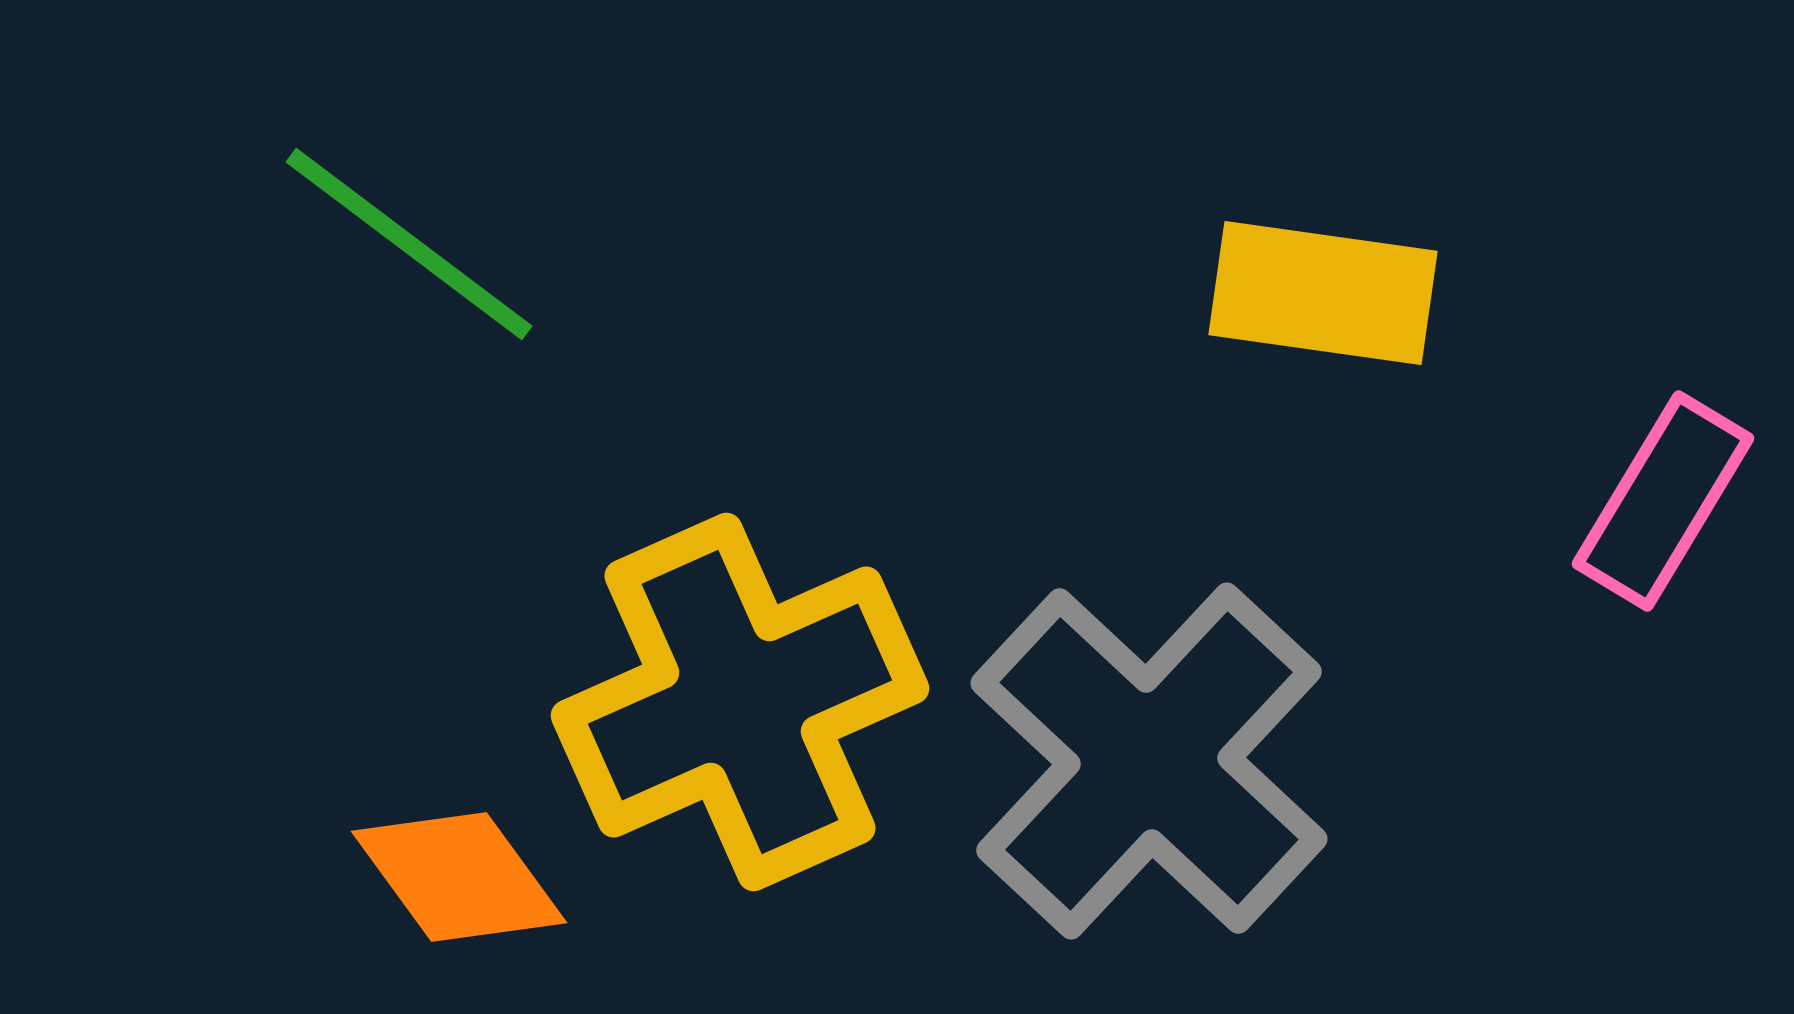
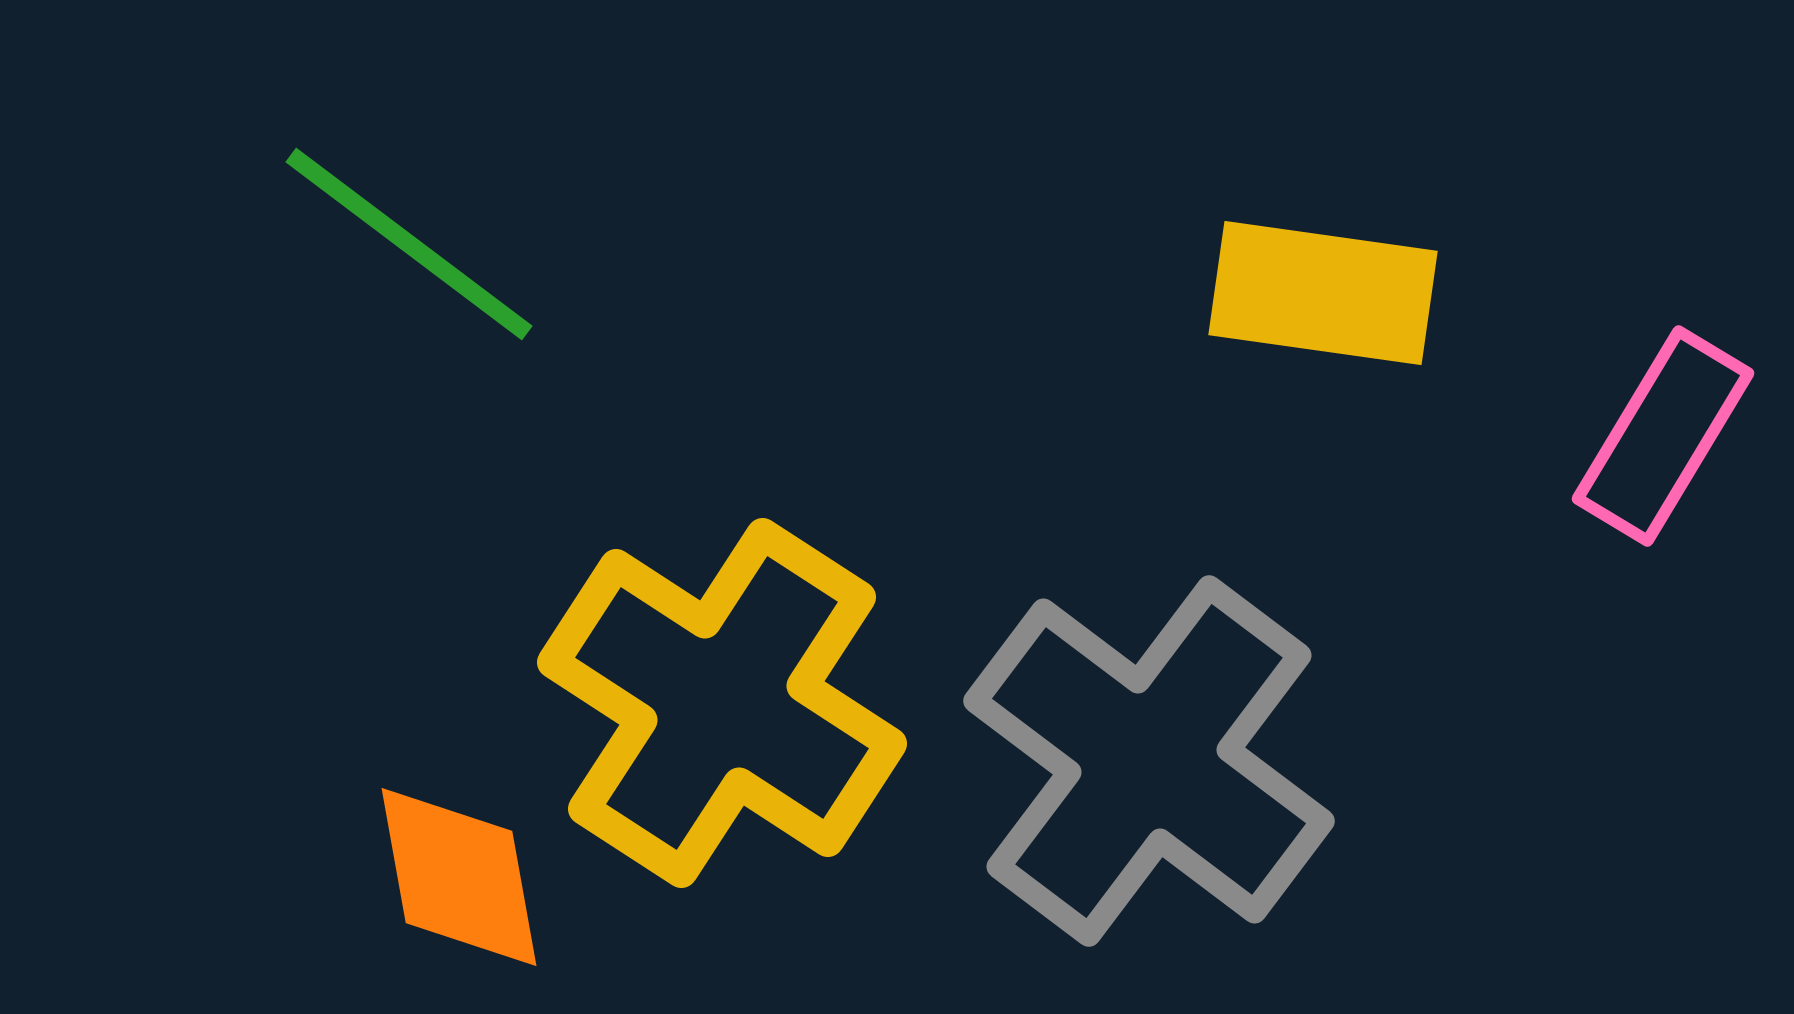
pink rectangle: moved 65 px up
yellow cross: moved 18 px left, 1 px down; rotated 33 degrees counterclockwise
gray cross: rotated 6 degrees counterclockwise
orange diamond: rotated 26 degrees clockwise
